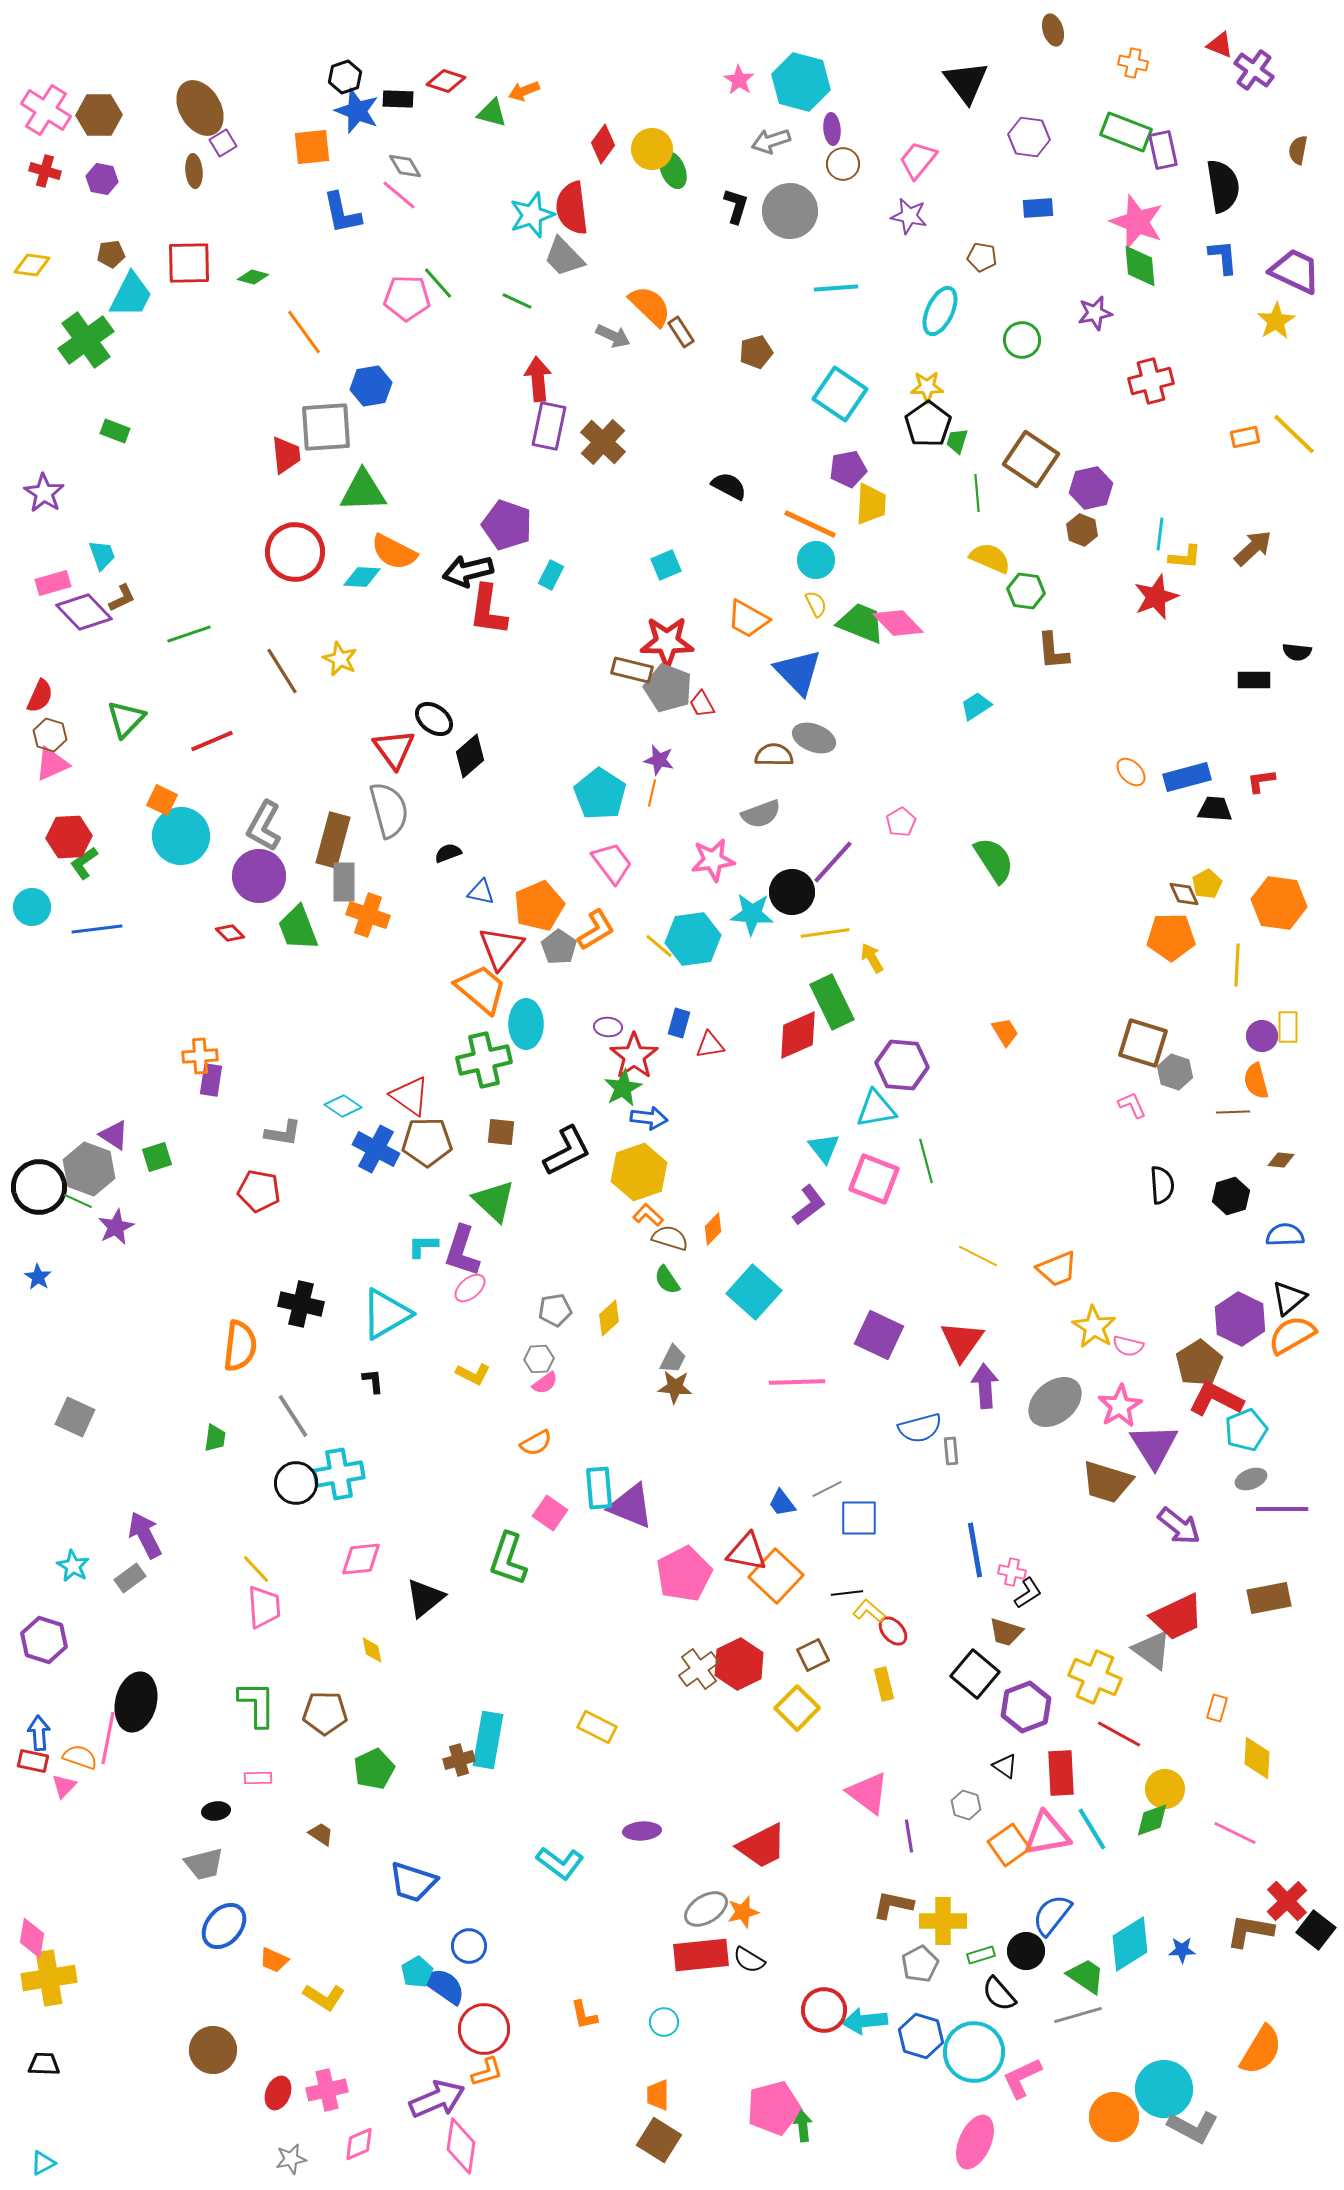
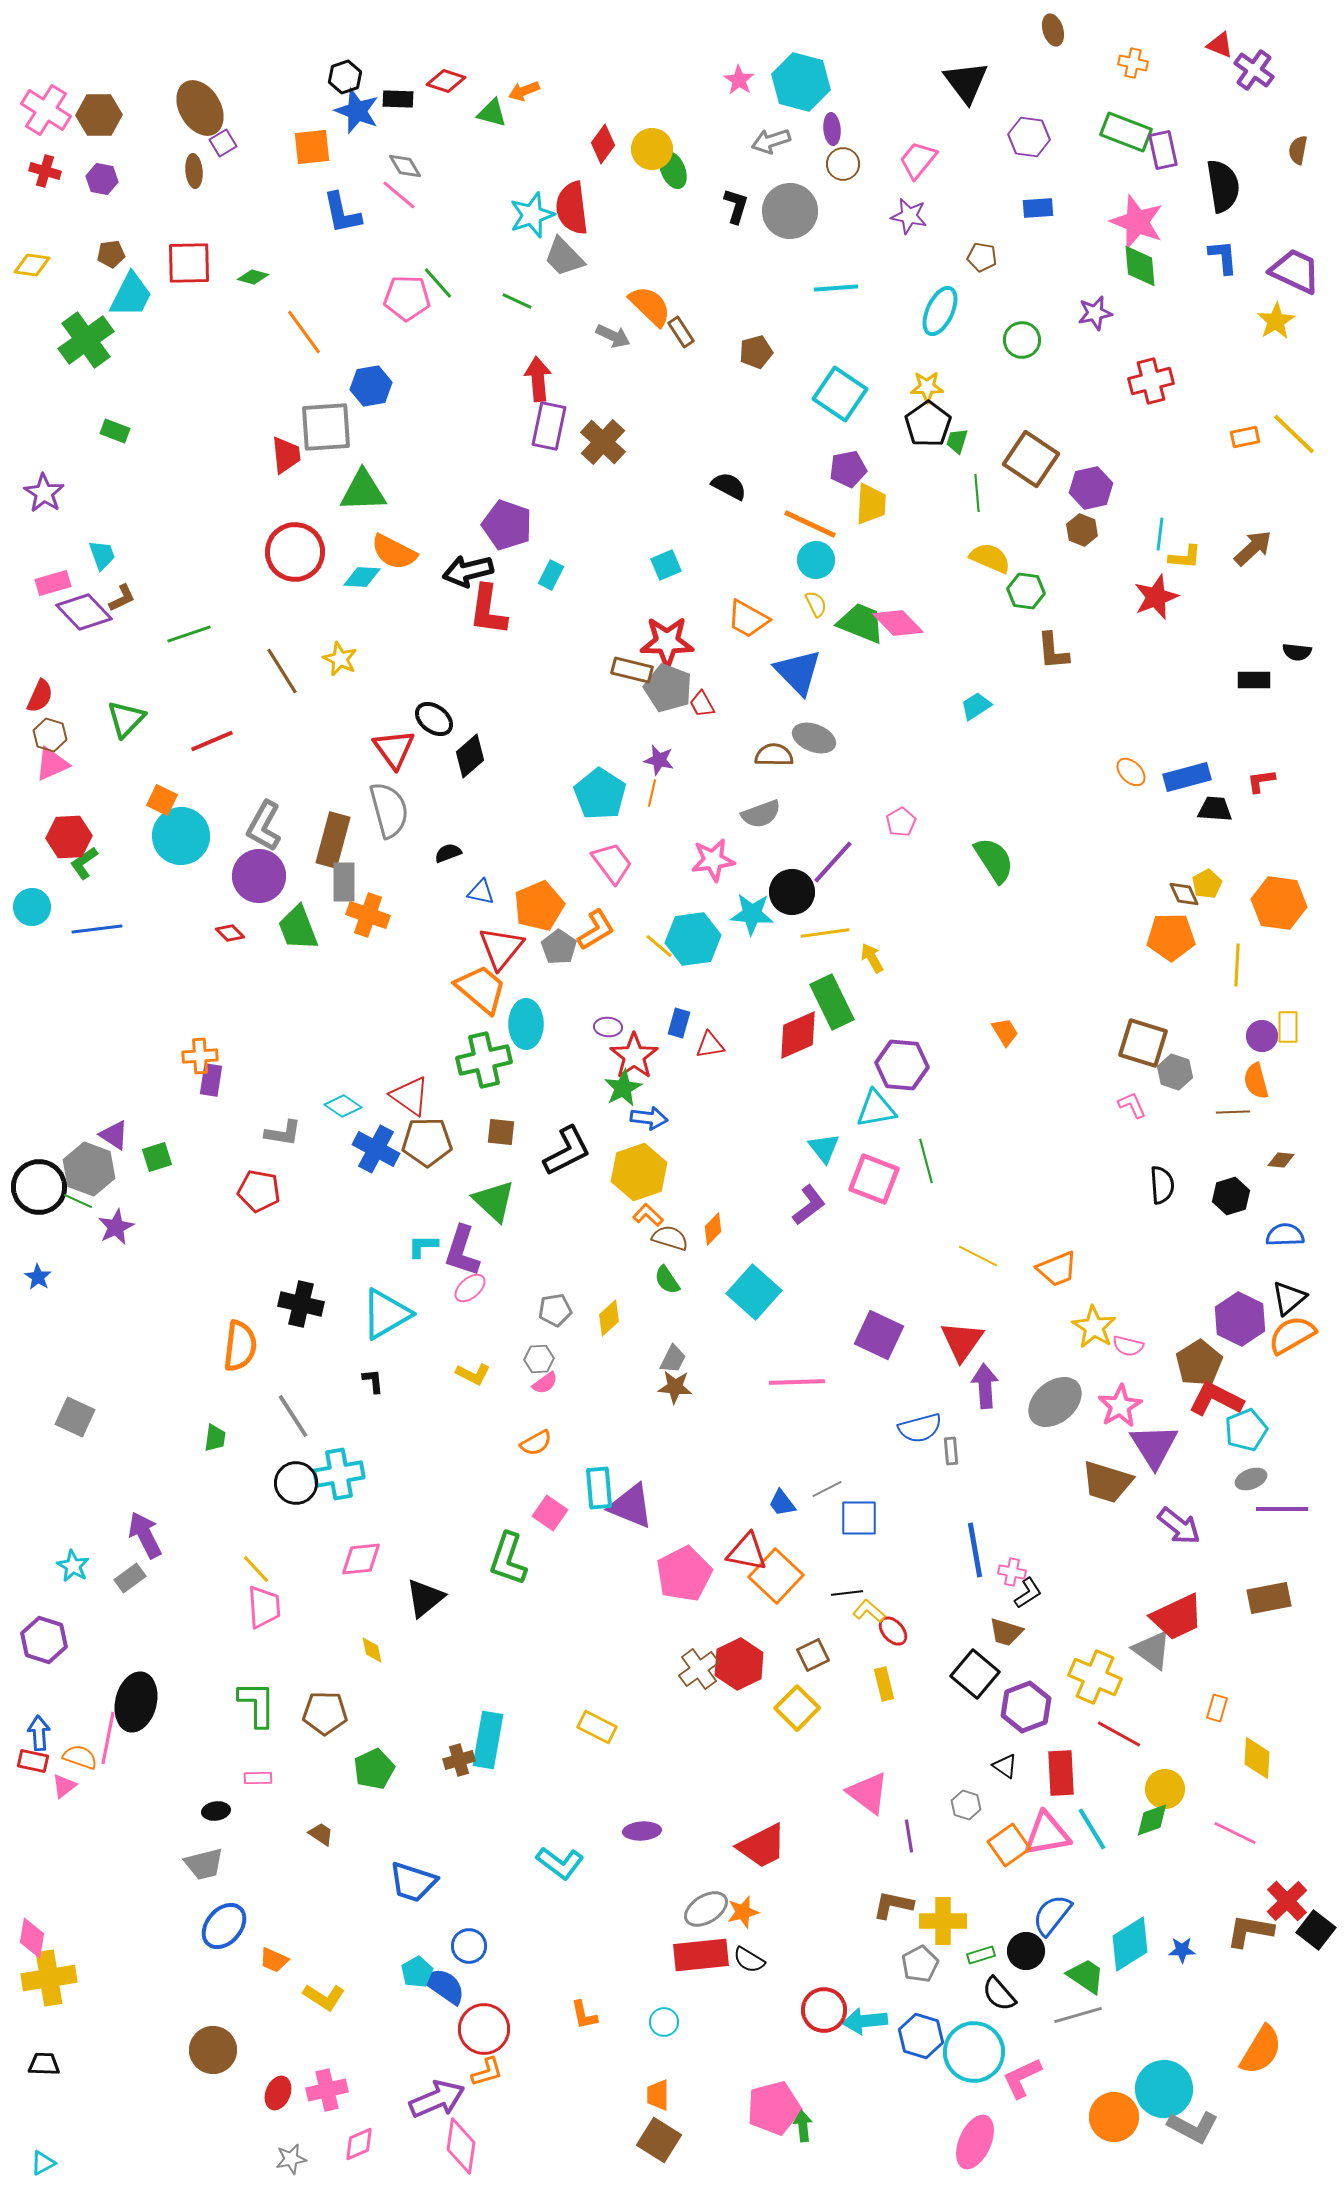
pink triangle at (64, 1786): rotated 8 degrees clockwise
